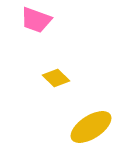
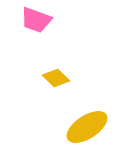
yellow ellipse: moved 4 px left
